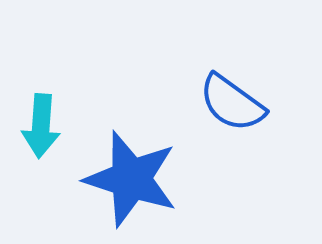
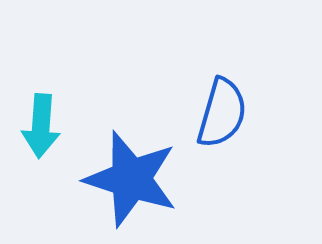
blue semicircle: moved 10 px left, 10 px down; rotated 110 degrees counterclockwise
